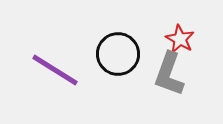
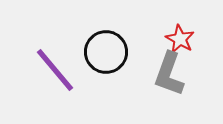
black circle: moved 12 px left, 2 px up
purple line: rotated 18 degrees clockwise
